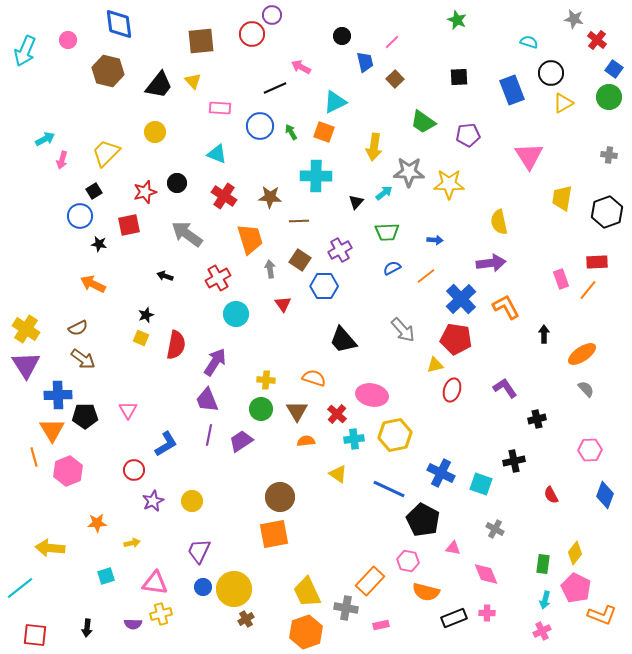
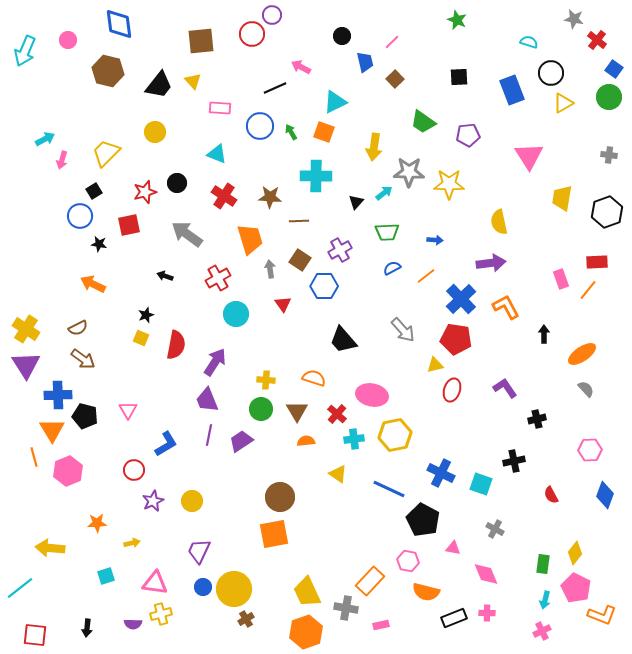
black pentagon at (85, 416): rotated 15 degrees clockwise
